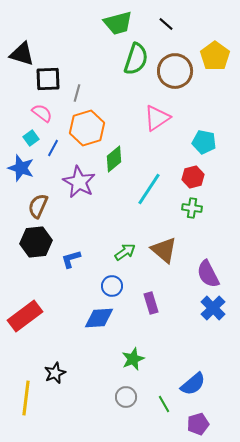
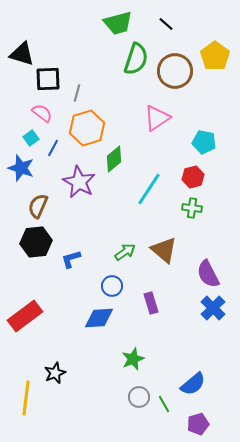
gray circle: moved 13 px right
